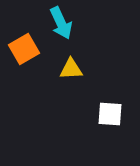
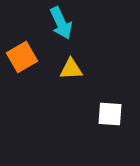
orange square: moved 2 px left, 8 px down
